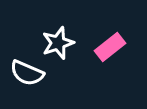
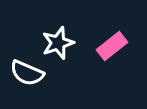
pink rectangle: moved 2 px right, 1 px up
